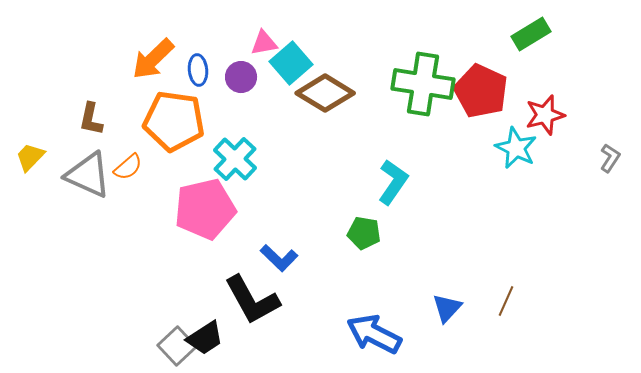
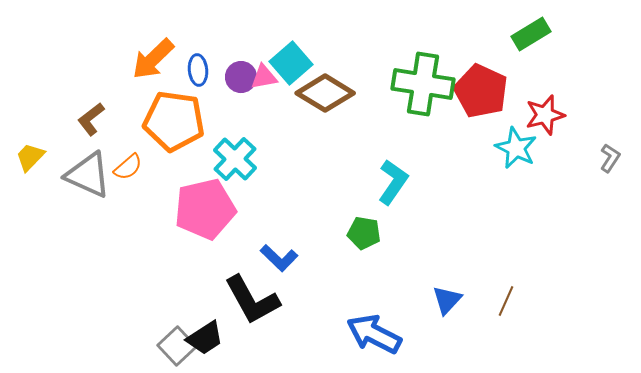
pink triangle: moved 34 px down
brown L-shape: rotated 40 degrees clockwise
blue triangle: moved 8 px up
